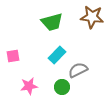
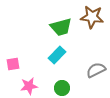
green trapezoid: moved 9 px right, 5 px down
pink square: moved 8 px down
gray semicircle: moved 18 px right
green circle: moved 1 px down
